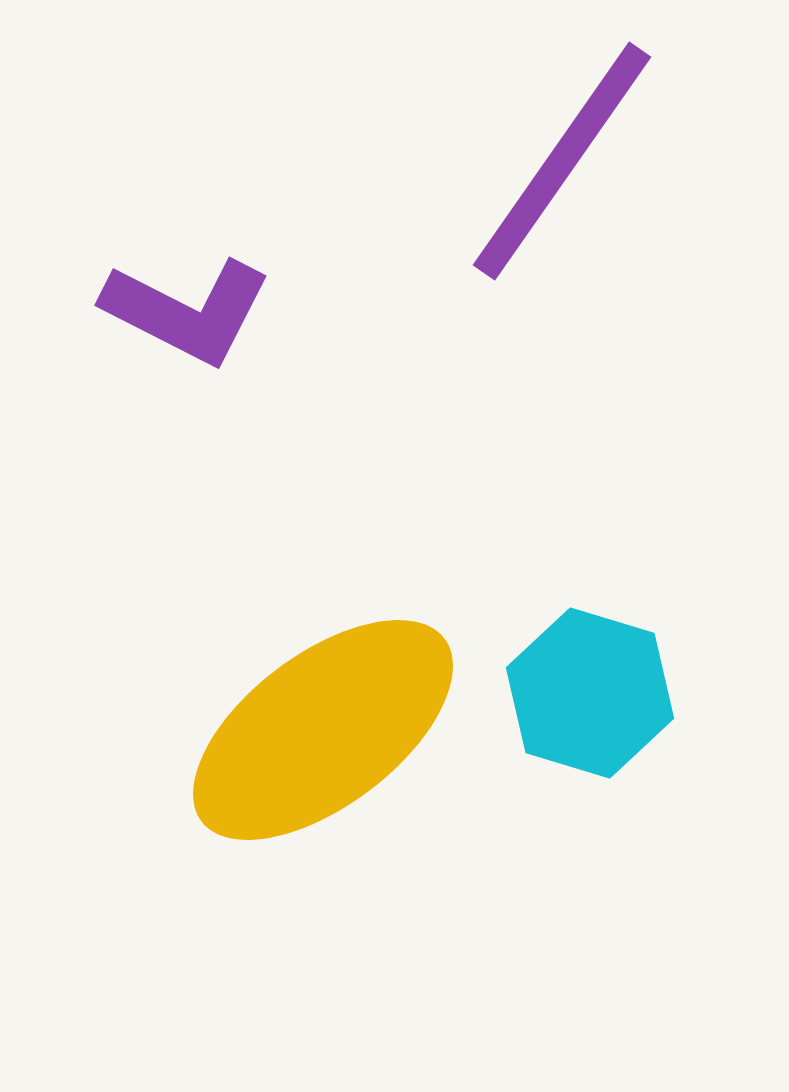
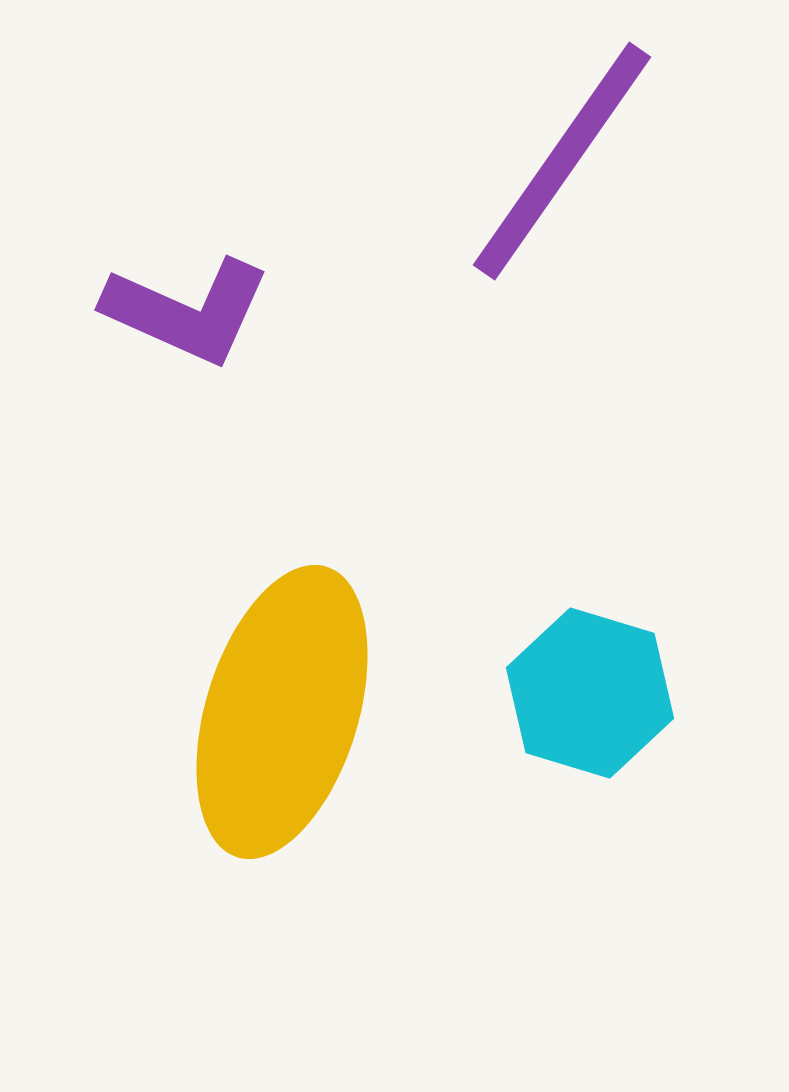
purple L-shape: rotated 3 degrees counterclockwise
yellow ellipse: moved 41 px left, 18 px up; rotated 36 degrees counterclockwise
